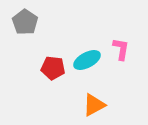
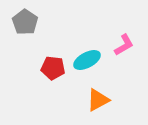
pink L-shape: moved 3 px right, 4 px up; rotated 50 degrees clockwise
orange triangle: moved 4 px right, 5 px up
